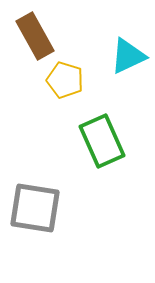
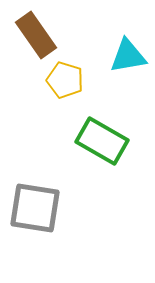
brown rectangle: moved 1 px right, 1 px up; rotated 6 degrees counterclockwise
cyan triangle: rotated 15 degrees clockwise
green rectangle: rotated 36 degrees counterclockwise
